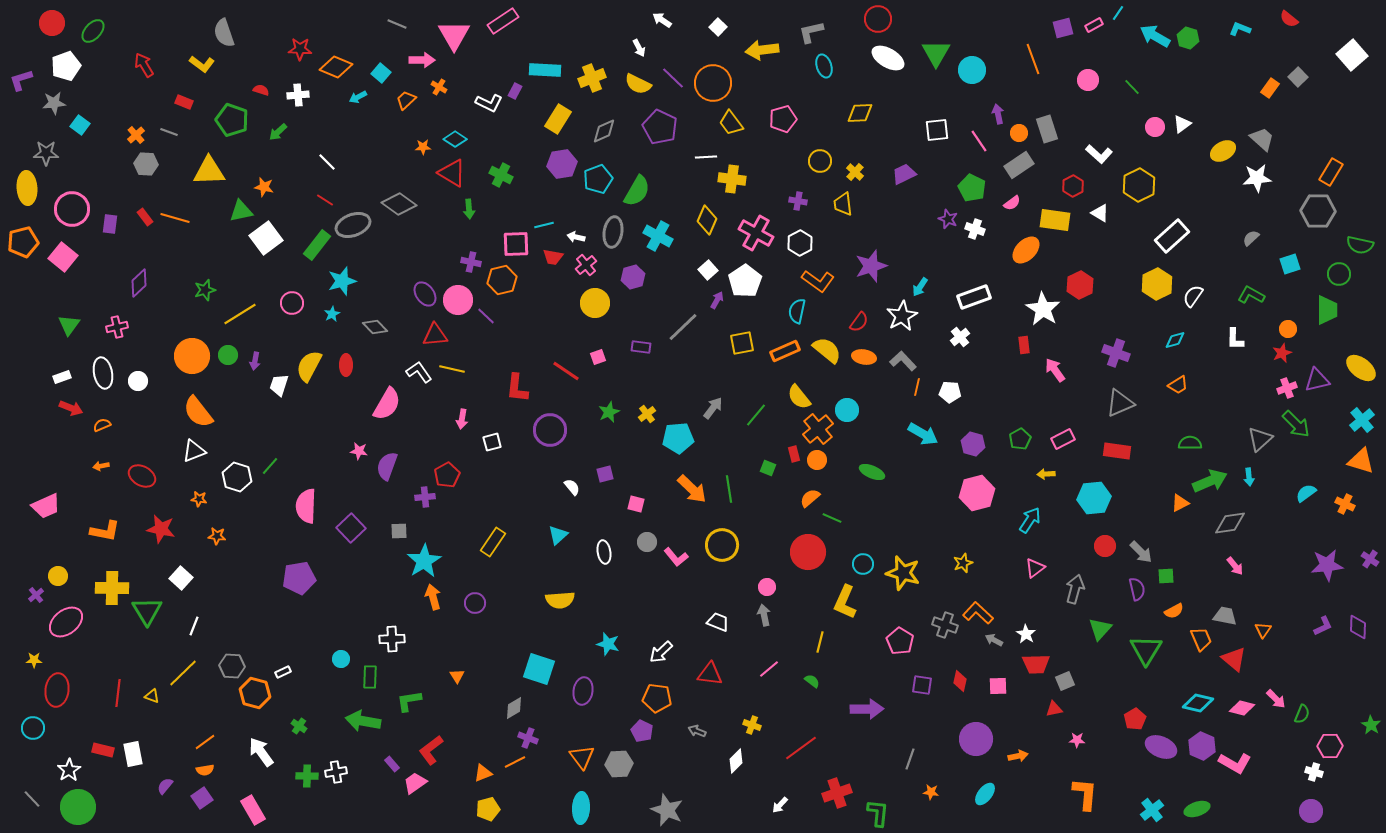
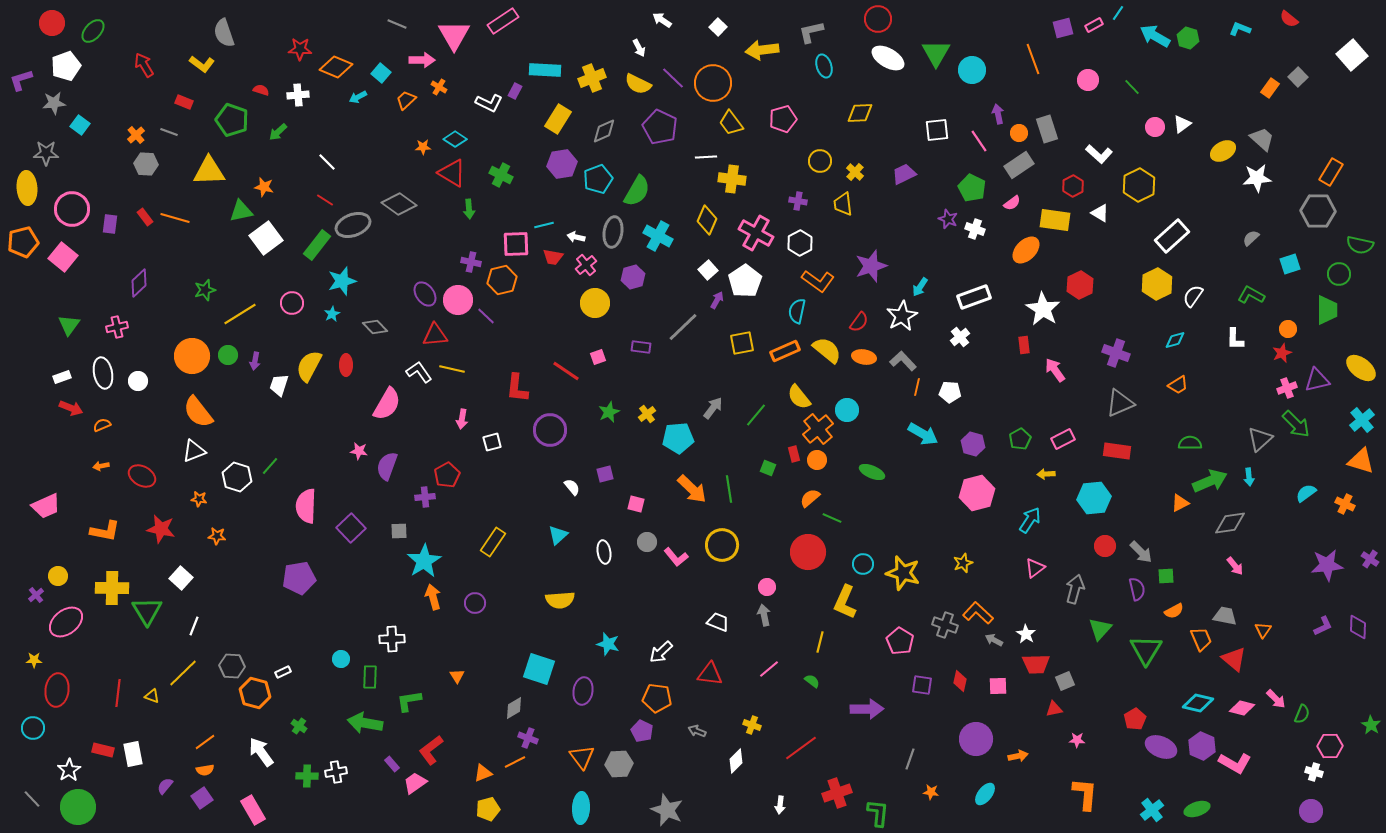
green arrow at (363, 721): moved 2 px right, 2 px down
white arrow at (780, 805): rotated 36 degrees counterclockwise
